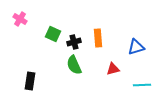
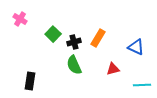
green square: rotated 21 degrees clockwise
orange rectangle: rotated 36 degrees clockwise
blue triangle: rotated 42 degrees clockwise
